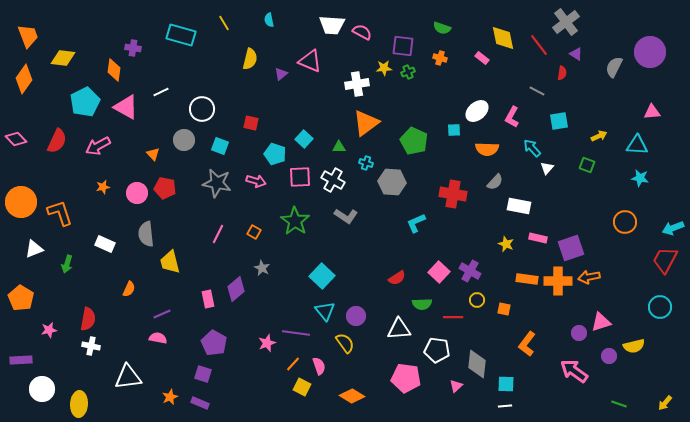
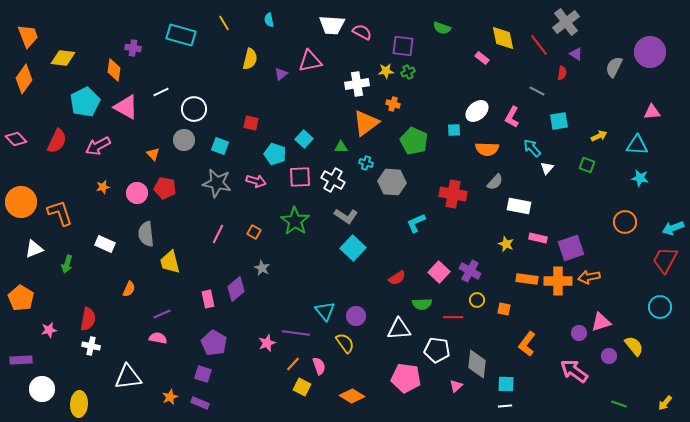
orange cross at (440, 58): moved 47 px left, 46 px down
pink triangle at (310, 61): rotated 35 degrees counterclockwise
yellow star at (384, 68): moved 2 px right, 3 px down
white circle at (202, 109): moved 8 px left
green triangle at (339, 147): moved 2 px right
cyan square at (322, 276): moved 31 px right, 28 px up
yellow semicircle at (634, 346): rotated 115 degrees counterclockwise
